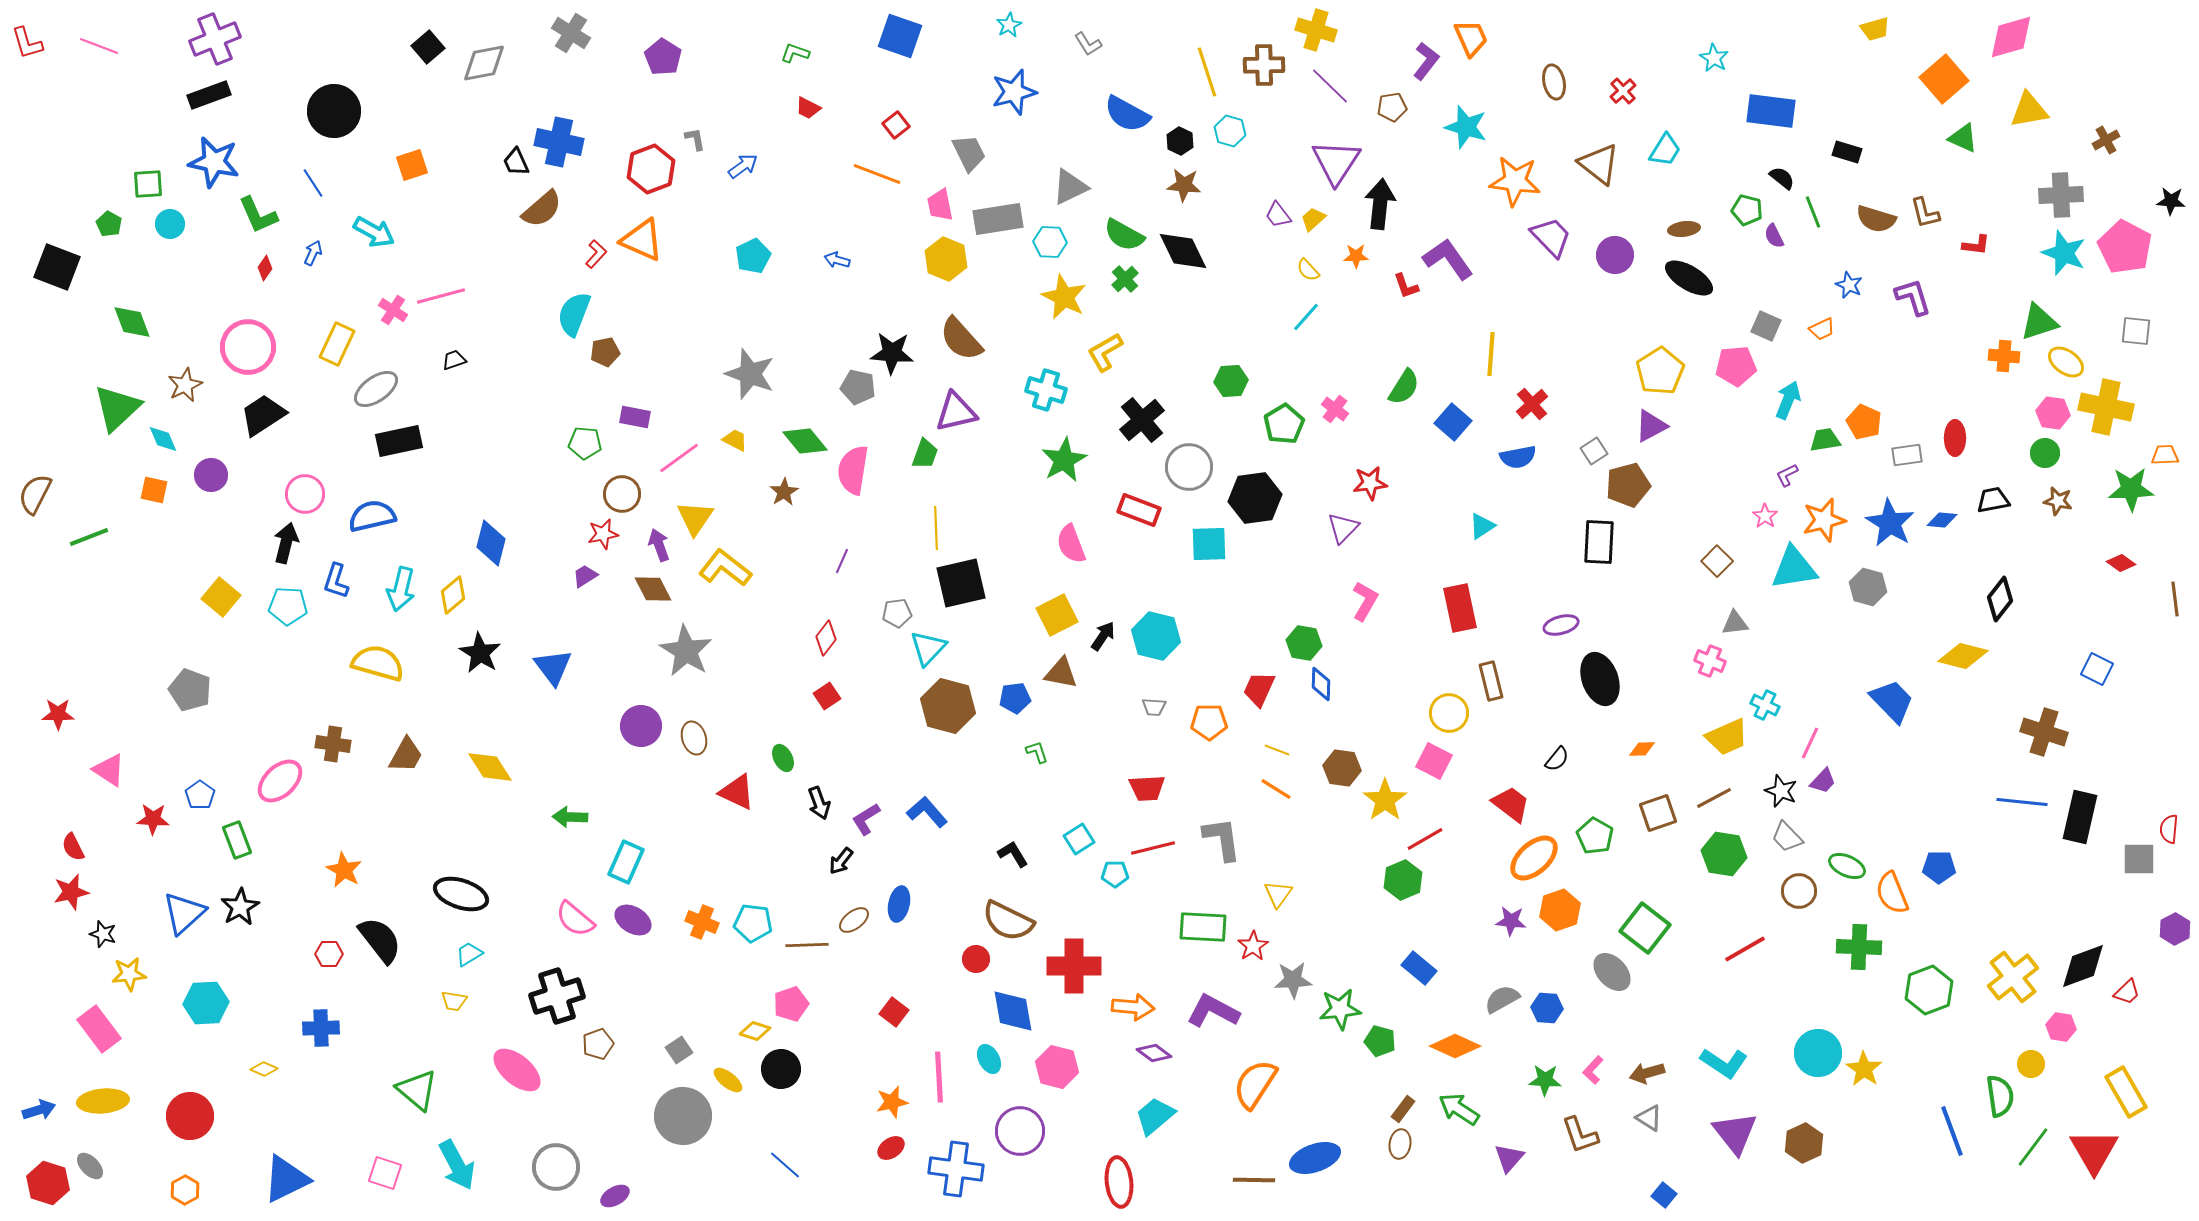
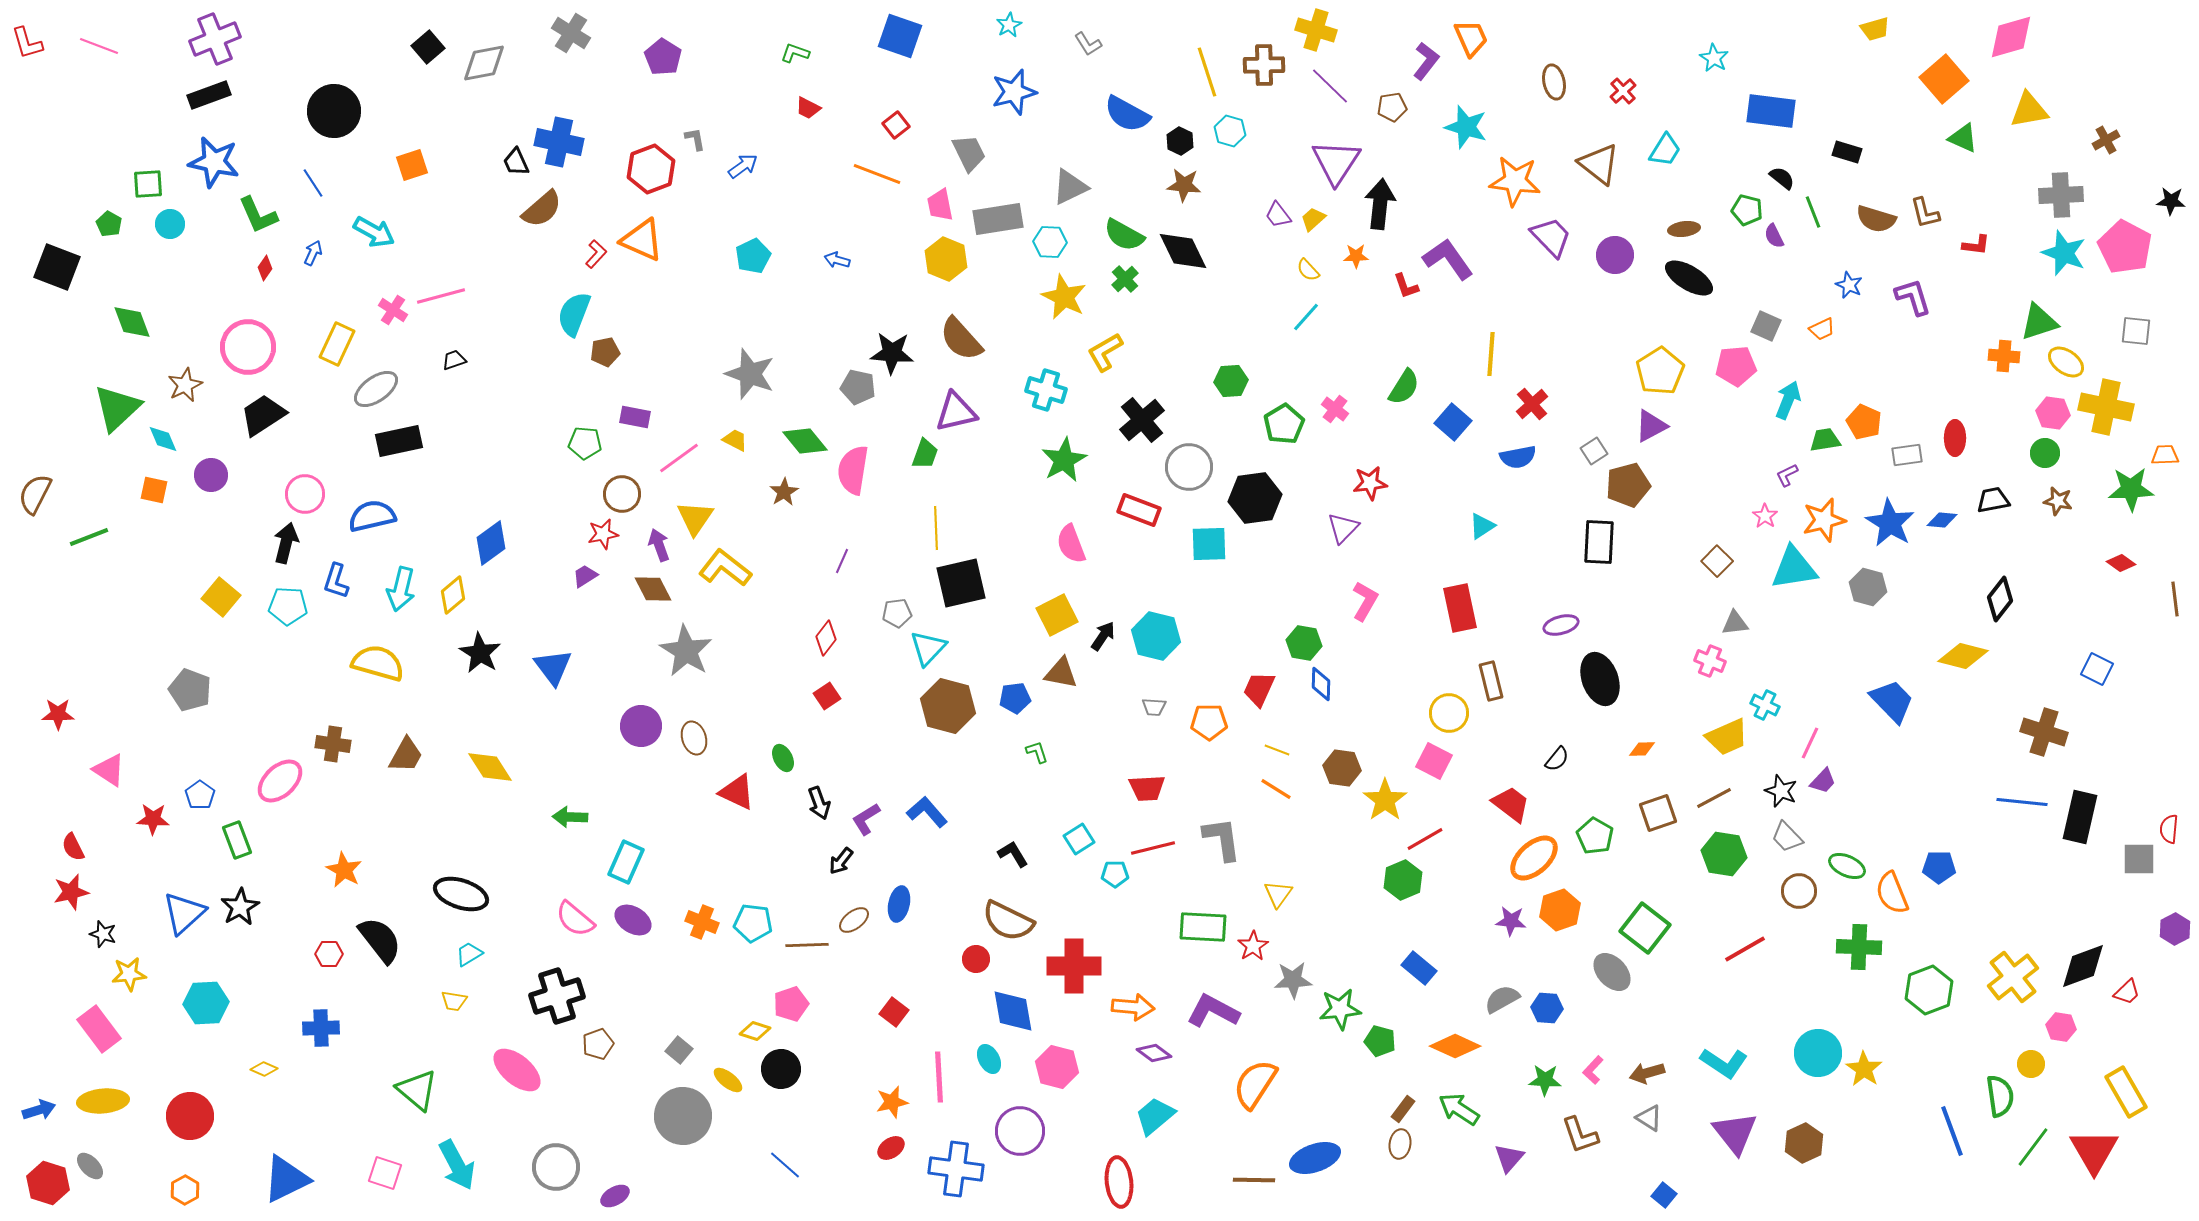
blue diamond at (491, 543): rotated 39 degrees clockwise
gray square at (679, 1050): rotated 16 degrees counterclockwise
